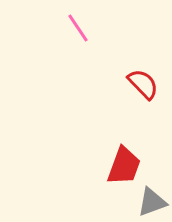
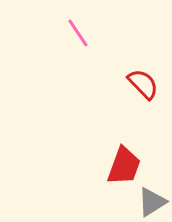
pink line: moved 5 px down
gray triangle: rotated 12 degrees counterclockwise
